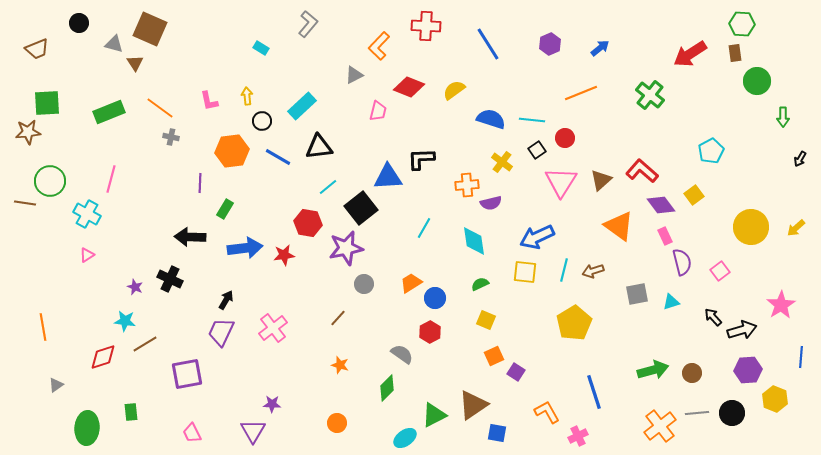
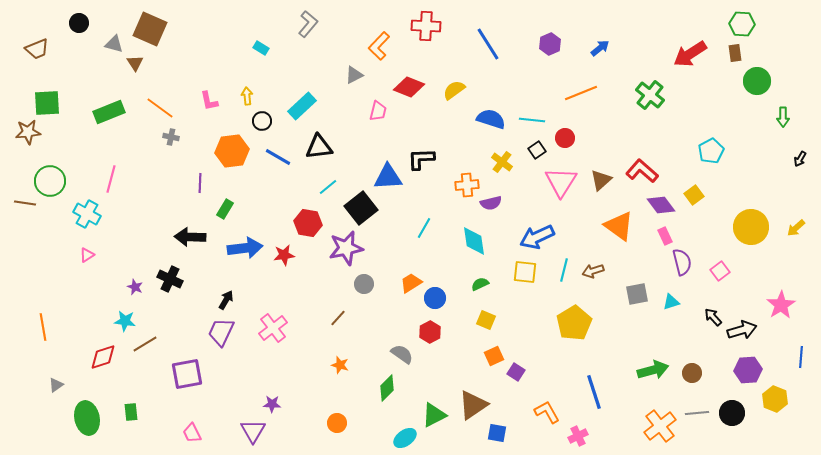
green ellipse at (87, 428): moved 10 px up; rotated 16 degrees counterclockwise
